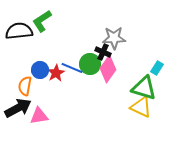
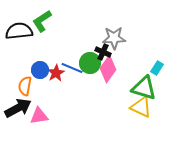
green circle: moved 1 px up
